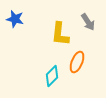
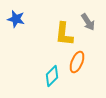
blue star: moved 1 px right
yellow L-shape: moved 4 px right
